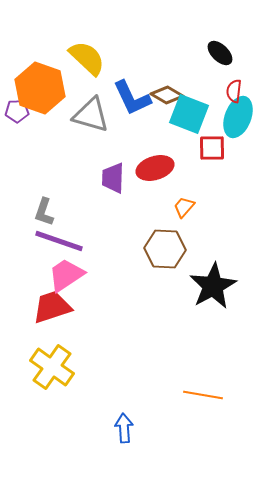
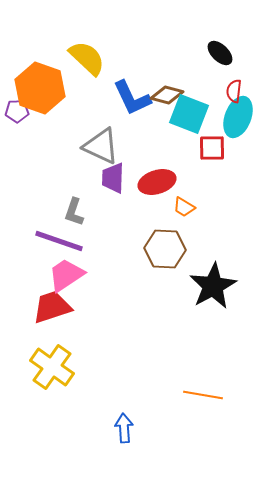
brown diamond: rotated 16 degrees counterclockwise
gray triangle: moved 10 px right, 31 px down; rotated 9 degrees clockwise
red ellipse: moved 2 px right, 14 px down
orange trapezoid: rotated 100 degrees counterclockwise
gray L-shape: moved 30 px right
